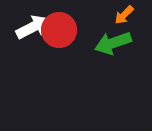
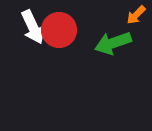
orange arrow: moved 12 px right
white arrow: rotated 92 degrees clockwise
